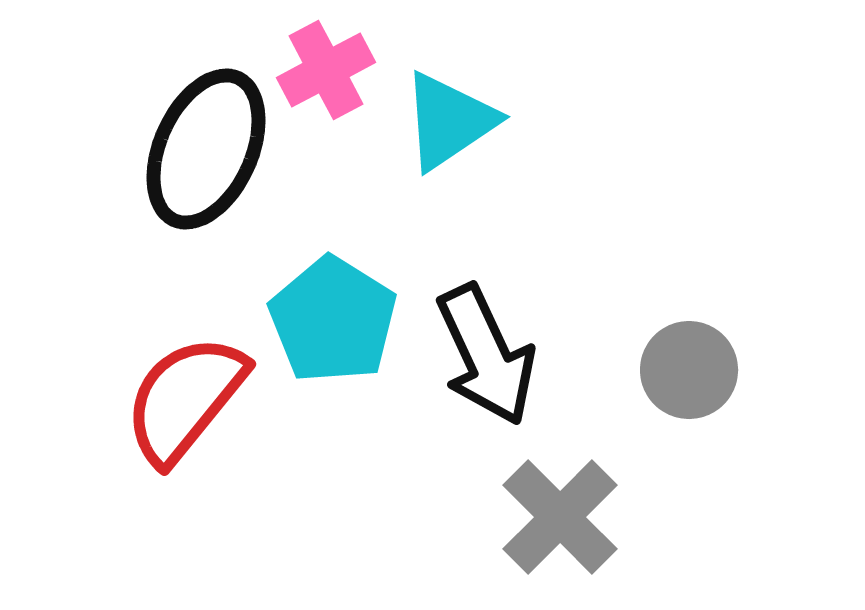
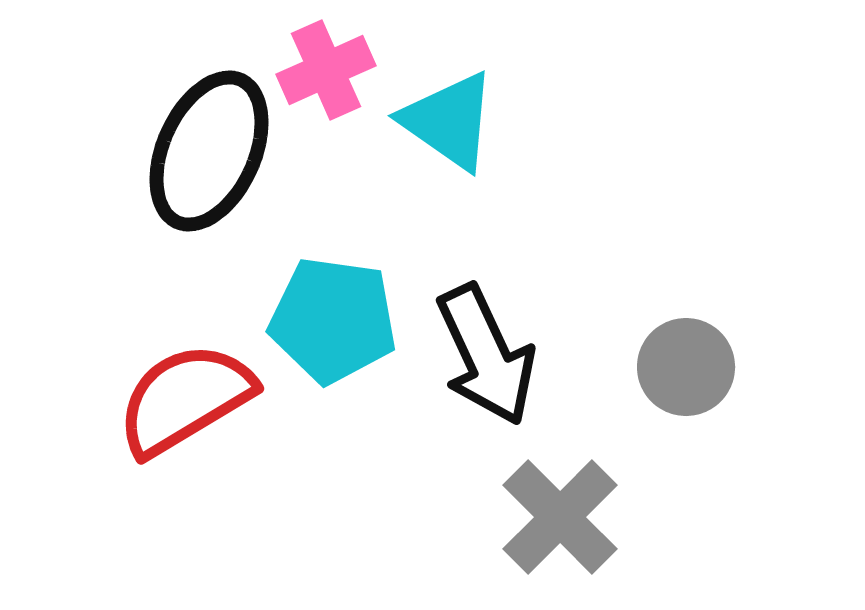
pink cross: rotated 4 degrees clockwise
cyan triangle: rotated 51 degrees counterclockwise
black ellipse: moved 3 px right, 2 px down
cyan pentagon: rotated 24 degrees counterclockwise
gray circle: moved 3 px left, 3 px up
red semicircle: rotated 20 degrees clockwise
